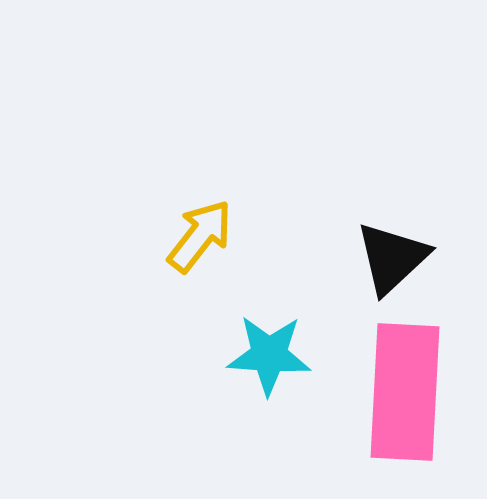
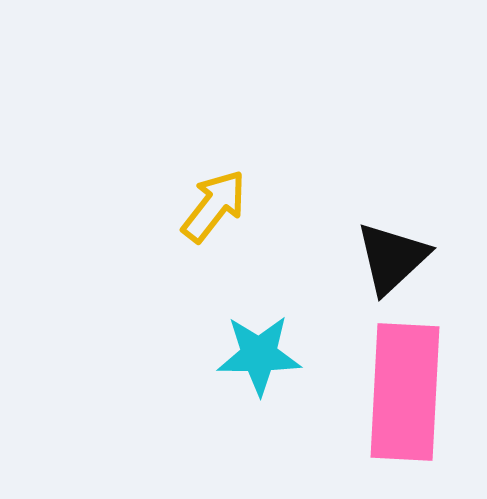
yellow arrow: moved 14 px right, 30 px up
cyan star: moved 10 px left; rotated 4 degrees counterclockwise
